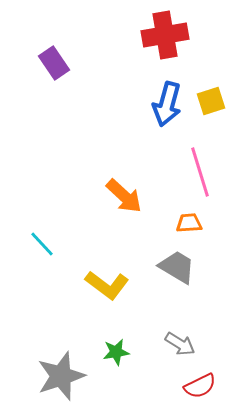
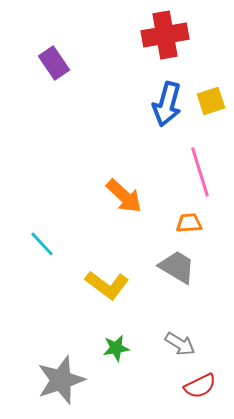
green star: moved 4 px up
gray star: moved 4 px down
